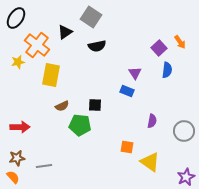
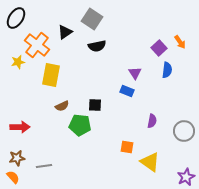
gray square: moved 1 px right, 2 px down
